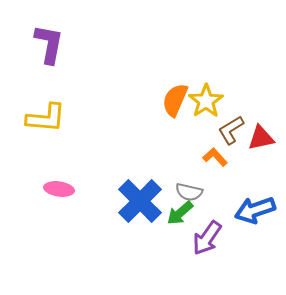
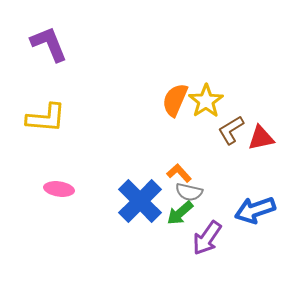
purple L-shape: rotated 33 degrees counterclockwise
orange L-shape: moved 36 px left, 16 px down
